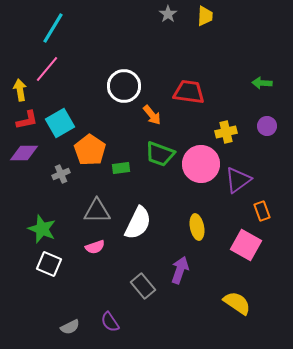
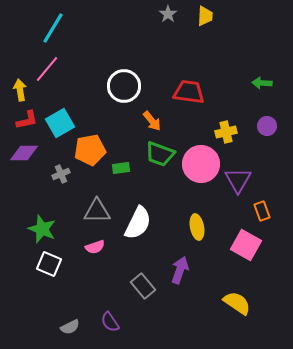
orange arrow: moved 6 px down
orange pentagon: rotated 28 degrees clockwise
purple triangle: rotated 24 degrees counterclockwise
